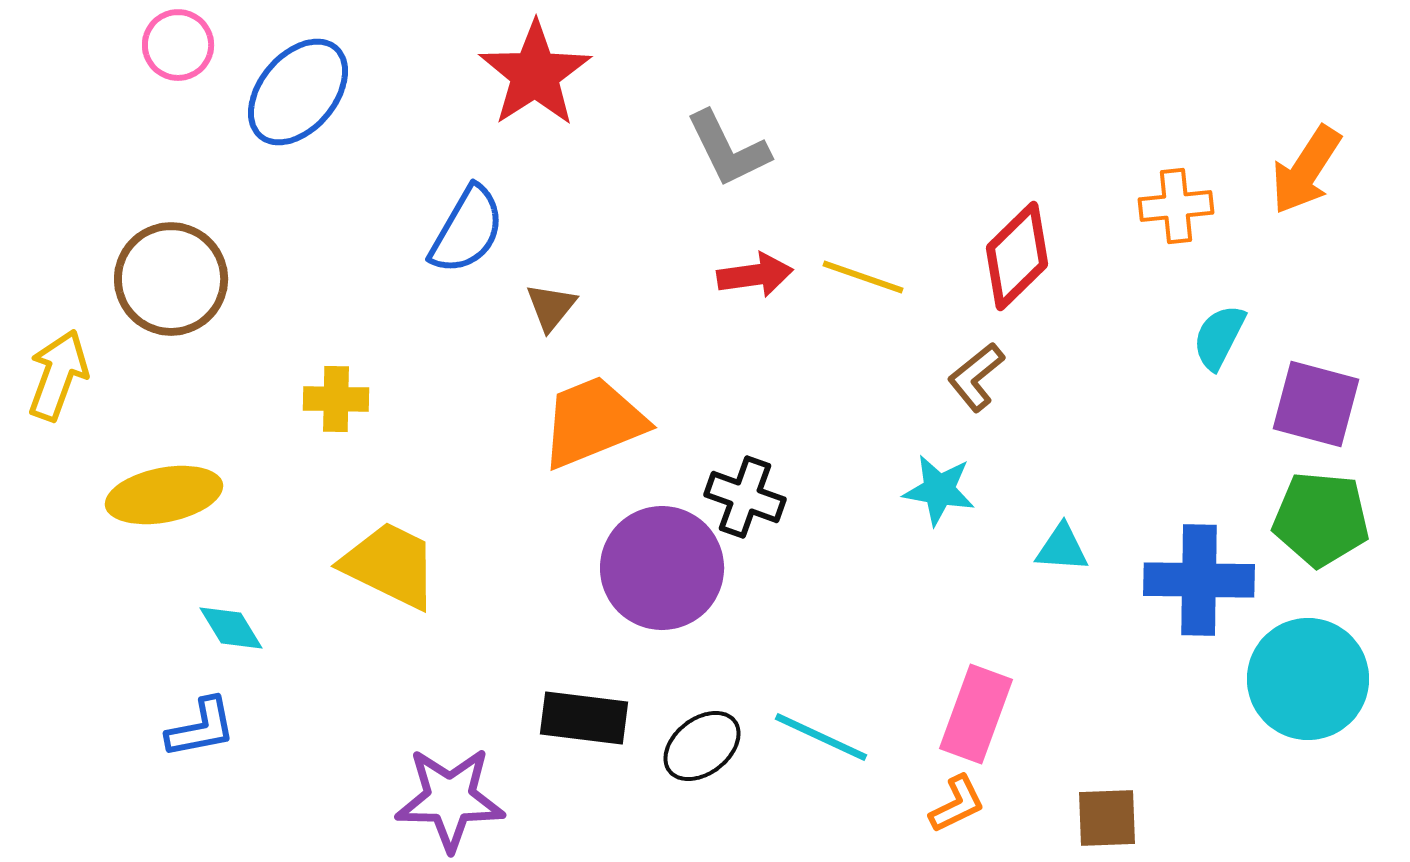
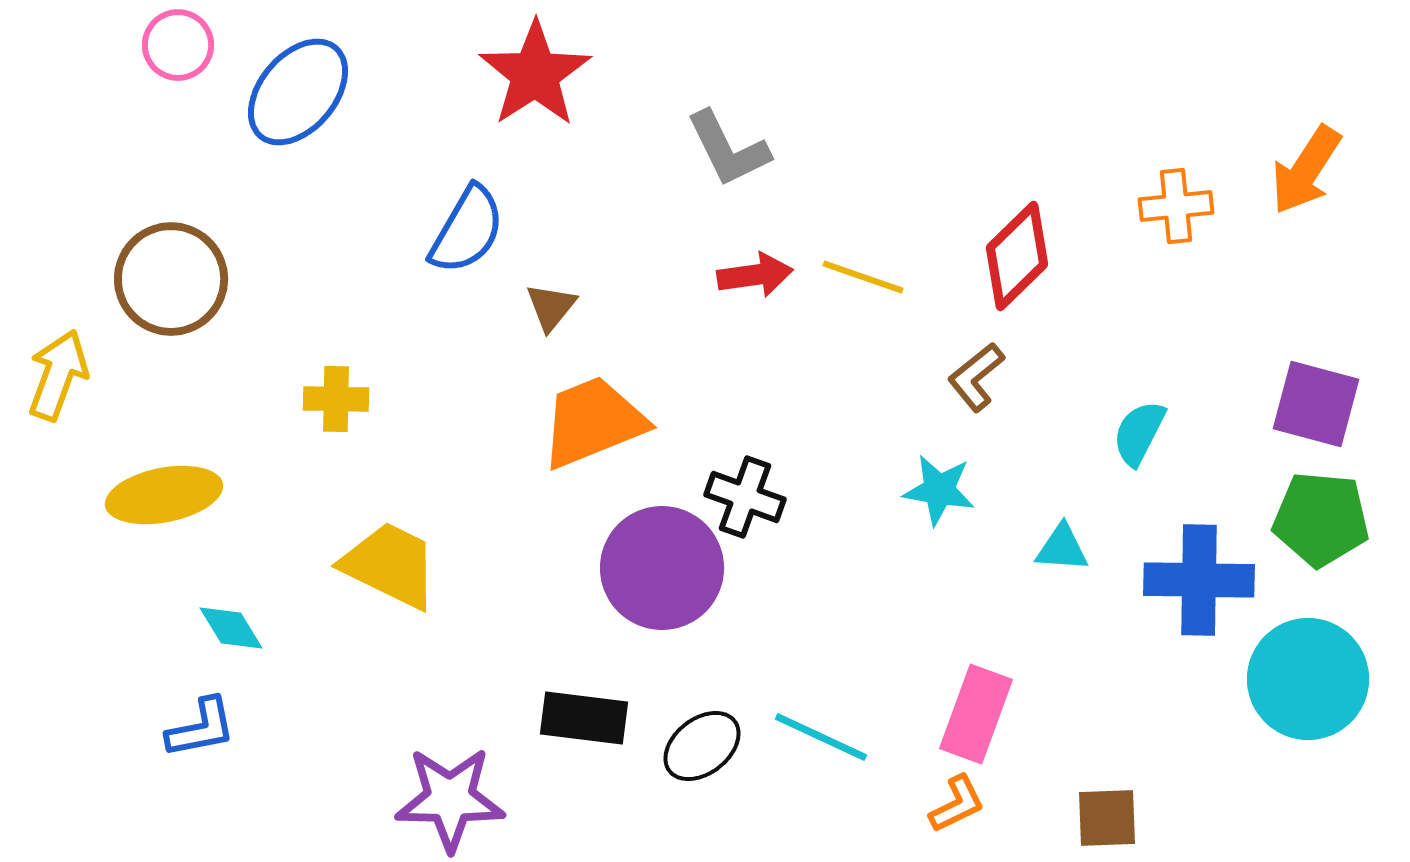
cyan semicircle: moved 80 px left, 96 px down
